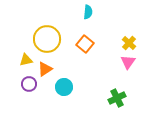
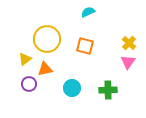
cyan semicircle: rotated 120 degrees counterclockwise
orange square: moved 2 px down; rotated 24 degrees counterclockwise
yellow triangle: moved 1 px left, 1 px up; rotated 24 degrees counterclockwise
orange triangle: rotated 21 degrees clockwise
cyan circle: moved 8 px right, 1 px down
green cross: moved 9 px left, 8 px up; rotated 24 degrees clockwise
